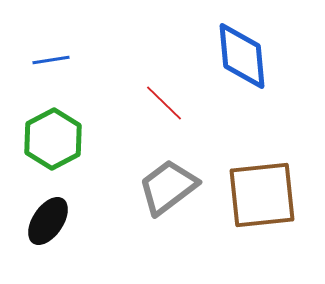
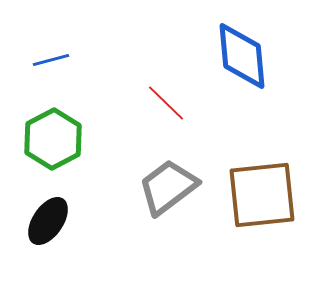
blue line: rotated 6 degrees counterclockwise
red line: moved 2 px right
